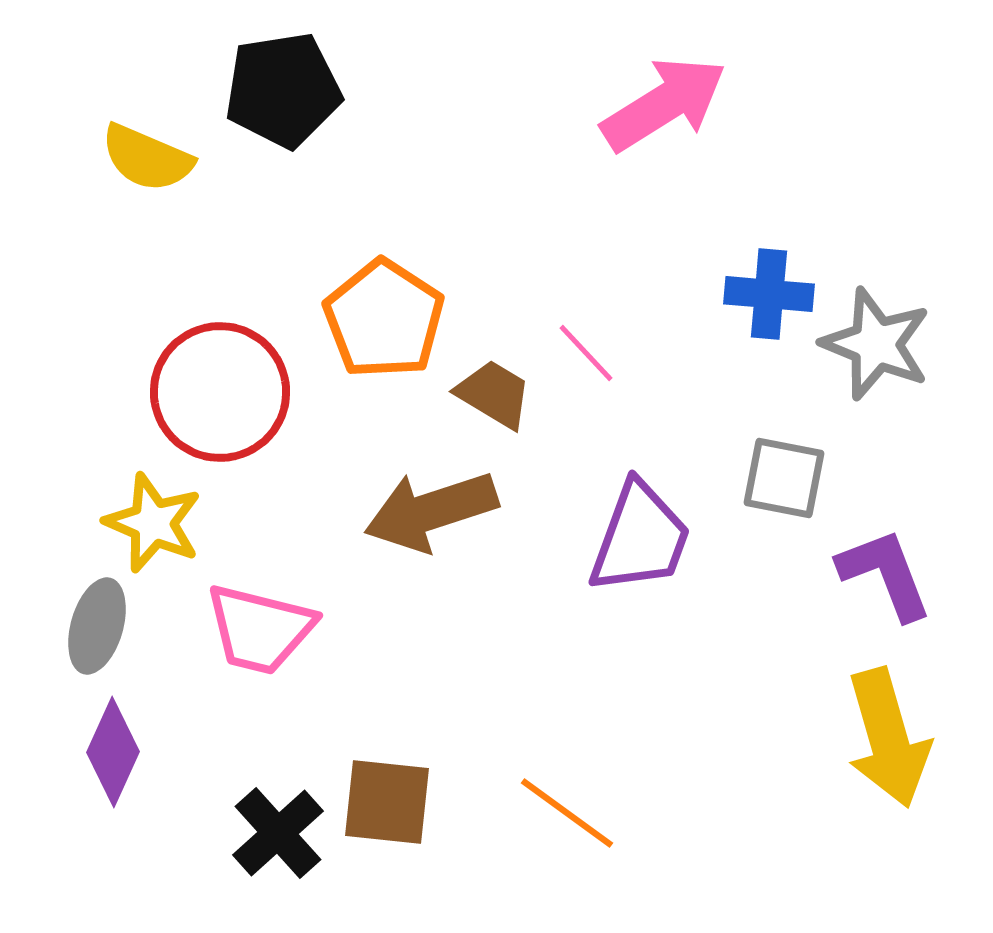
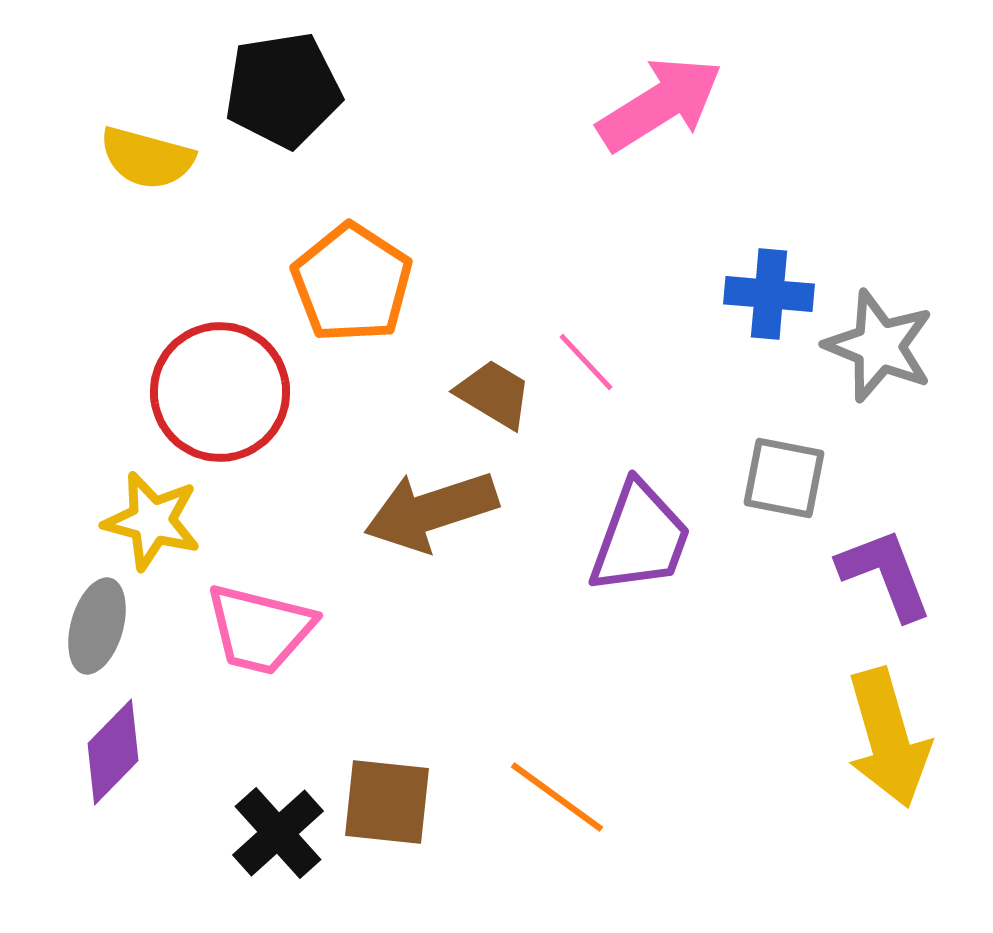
pink arrow: moved 4 px left
yellow semicircle: rotated 8 degrees counterclockwise
orange pentagon: moved 32 px left, 36 px up
gray star: moved 3 px right, 2 px down
pink line: moved 9 px down
yellow star: moved 1 px left, 2 px up; rotated 8 degrees counterclockwise
purple diamond: rotated 20 degrees clockwise
orange line: moved 10 px left, 16 px up
